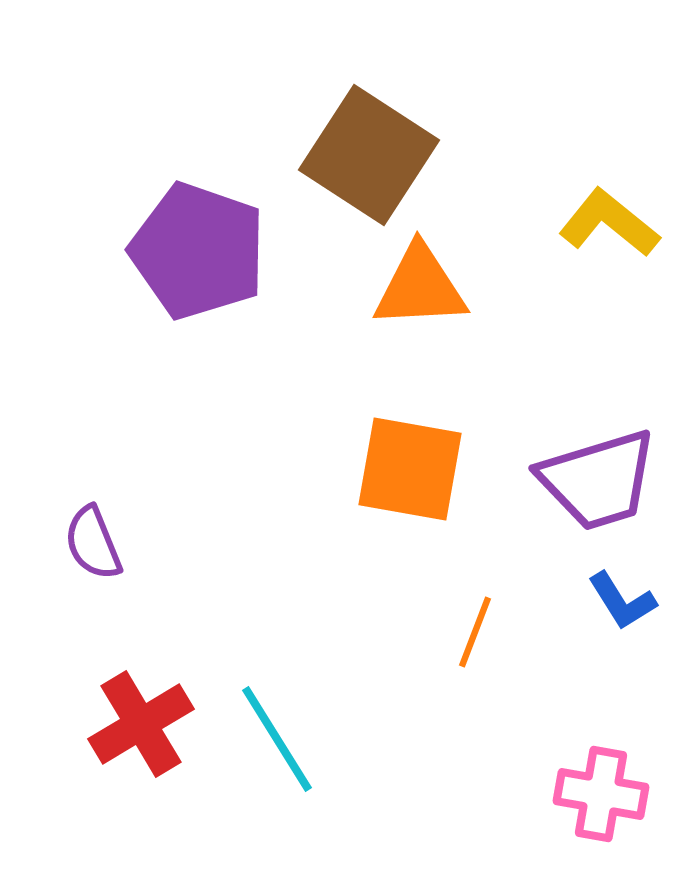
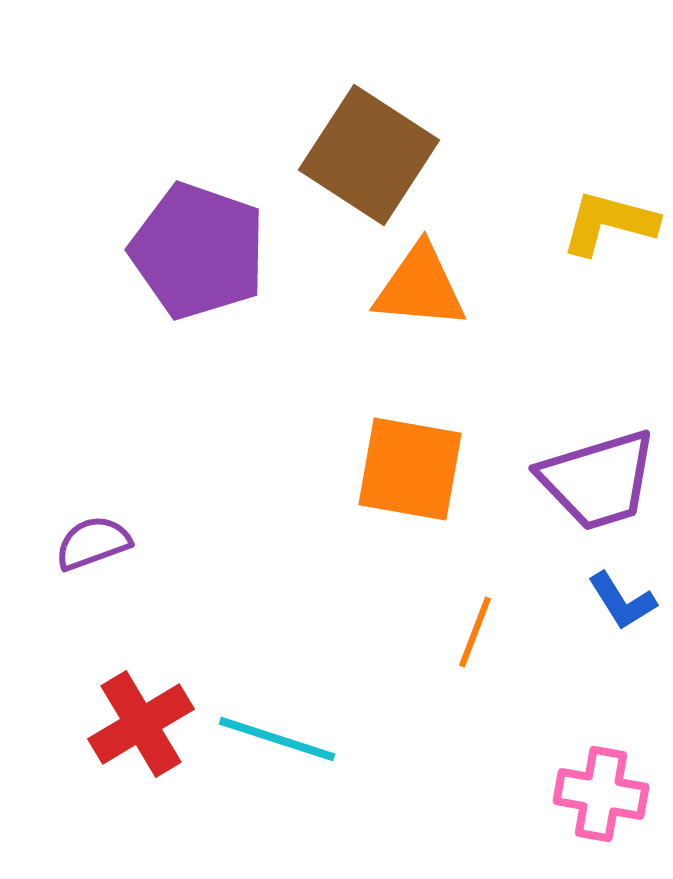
yellow L-shape: rotated 24 degrees counterclockwise
orange triangle: rotated 8 degrees clockwise
purple semicircle: rotated 92 degrees clockwise
cyan line: rotated 40 degrees counterclockwise
